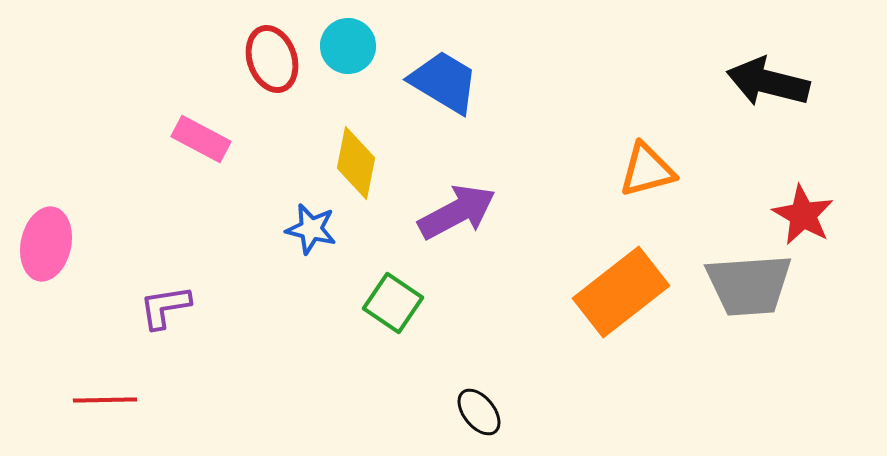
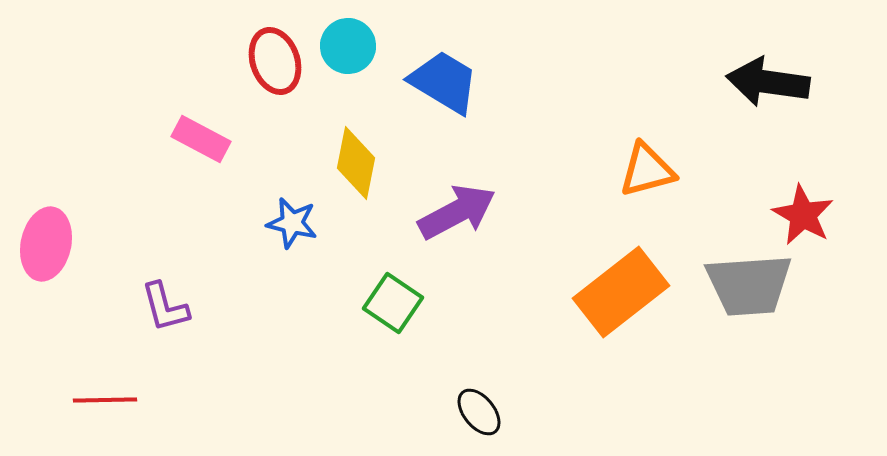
red ellipse: moved 3 px right, 2 px down
black arrow: rotated 6 degrees counterclockwise
blue star: moved 19 px left, 6 px up
purple L-shape: rotated 96 degrees counterclockwise
